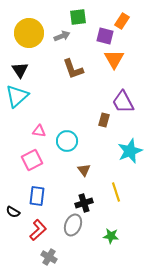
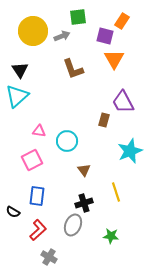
yellow circle: moved 4 px right, 2 px up
